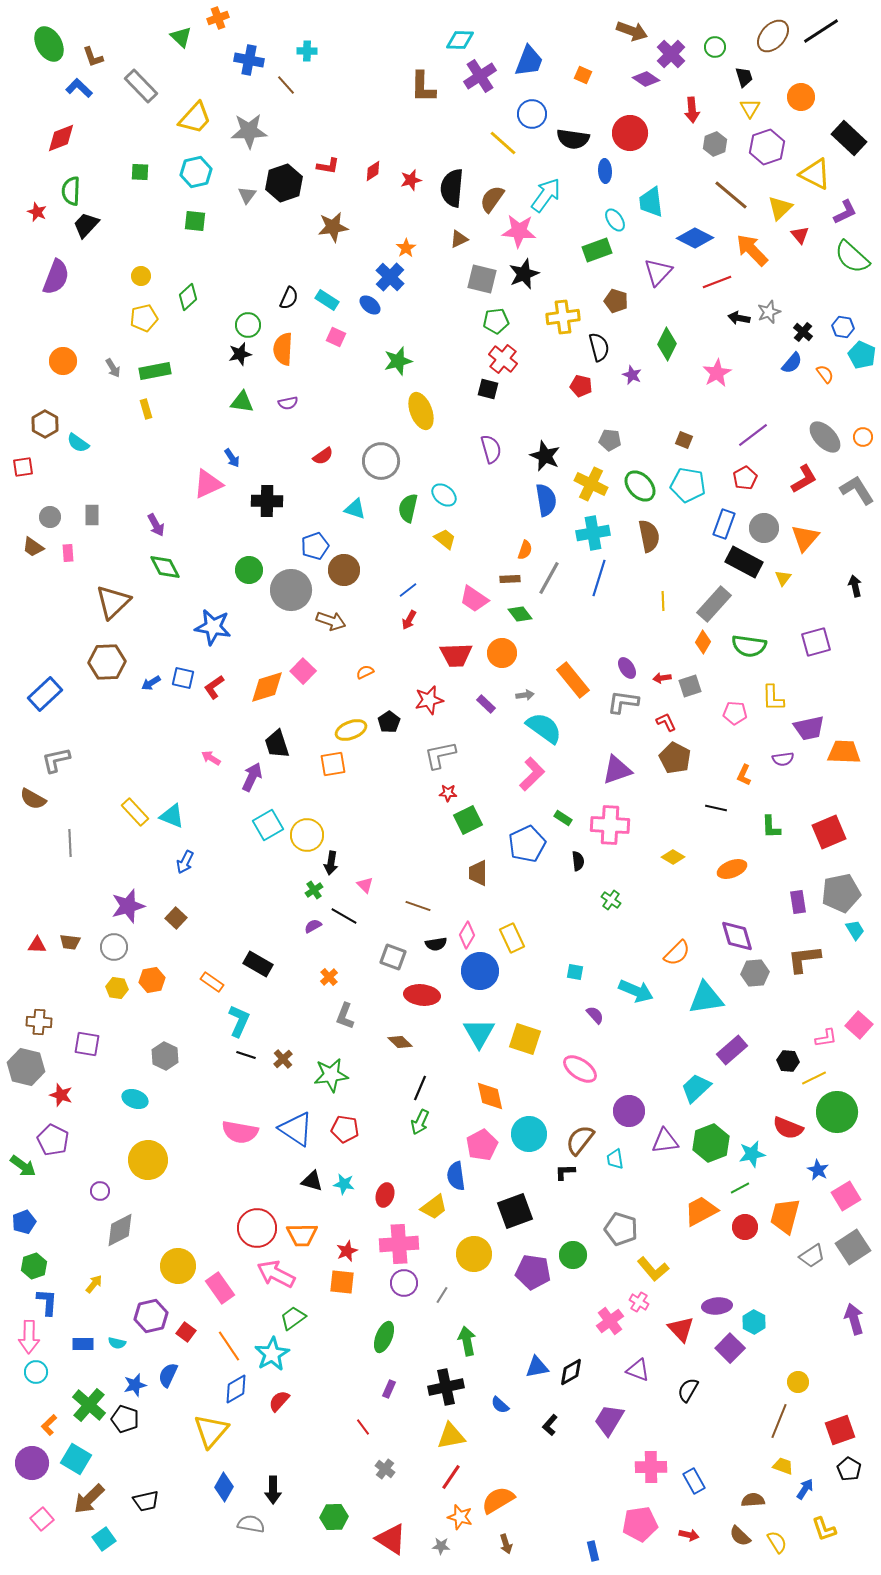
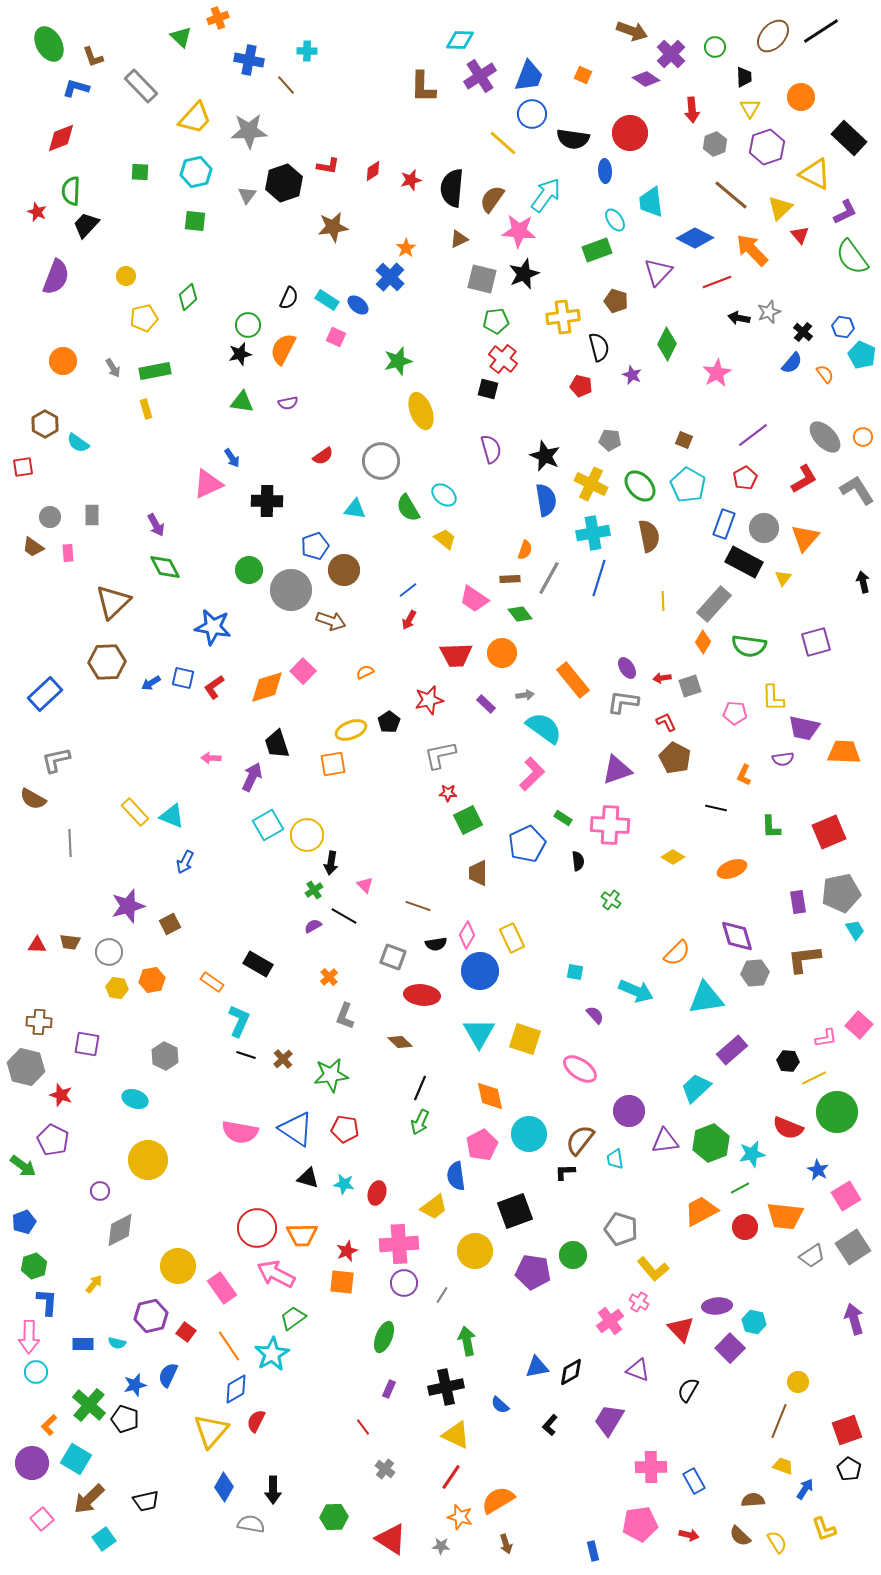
blue trapezoid at (529, 61): moved 15 px down
black trapezoid at (744, 77): rotated 15 degrees clockwise
blue L-shape at (79, 88): moved 3 px left; rotated 28 degrees counterclockwise
green semicircle at (852, 257): rotated 12 degrees clockwise
yellow circle at (141, 276): moved 15 px left
blue ellipse at (370, 305): moved 12 px left
orange semicircle at (283, 349): rotated 24 degrees clockwise
cyan pentagon at (688, 485): rotated 20 degrees clockwise
green semicircle at (408, 508): rotated 44 degrees counterclockwise
cyan triangle at (355, 509): rotated 10 degrees counterclockwise
black arrow at (855, 586): moved 8 px right, 4 px up
purple trapezoid at (809, 728): moved 5 px left; rotated 24 degrees clockwise
pink arrow at (211, 758): rotated 30 degrees counterclockwise
brown square at (176, 918): moved 6 px left, 6 px down; rotated 20 degrees clockwise
gray circle at (114, 947): moved 5 px left, 5 px down
black triangle at (312, 1181): moved 4 px left, 3 px up
red ellipse at (385, 1195): moved 8 px left, 2 px up
orange trapezoid at (785, 1216): rotated 99 degrees counterclockwise
yellow circle at (474, 1254): moved 1 px right, 3 px up
pink rectangle at (220, 1288): moved 2 px right
cyan hexagon at (754, 1322): rotated 15 degrees counterclockwise
red semicircle at (279, 1401): moved 23 px left, 20 px down; rotated 15 degrees counterclockwise
red square at (840, 1430): moved 7 px right
yellow triangle at (451, 1436): moved 5 px right, 1 px up; rotated 36 degrees clockwise
